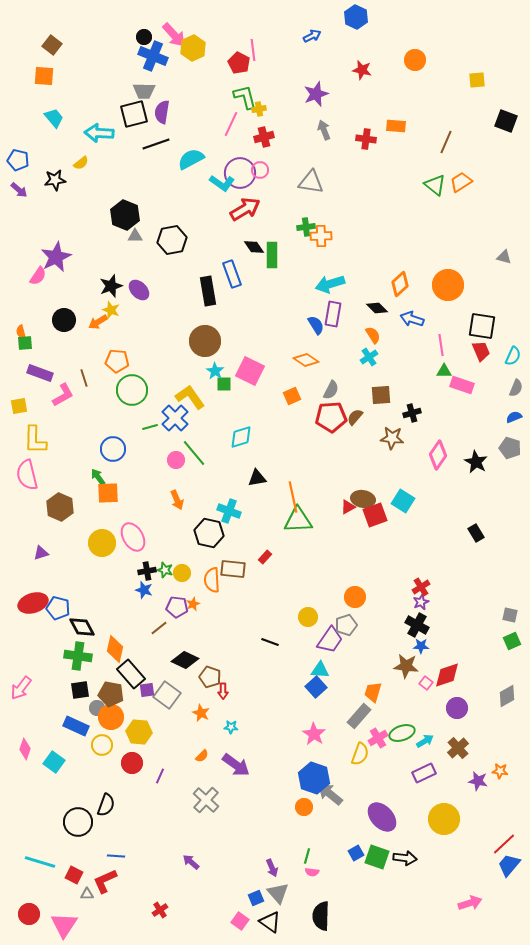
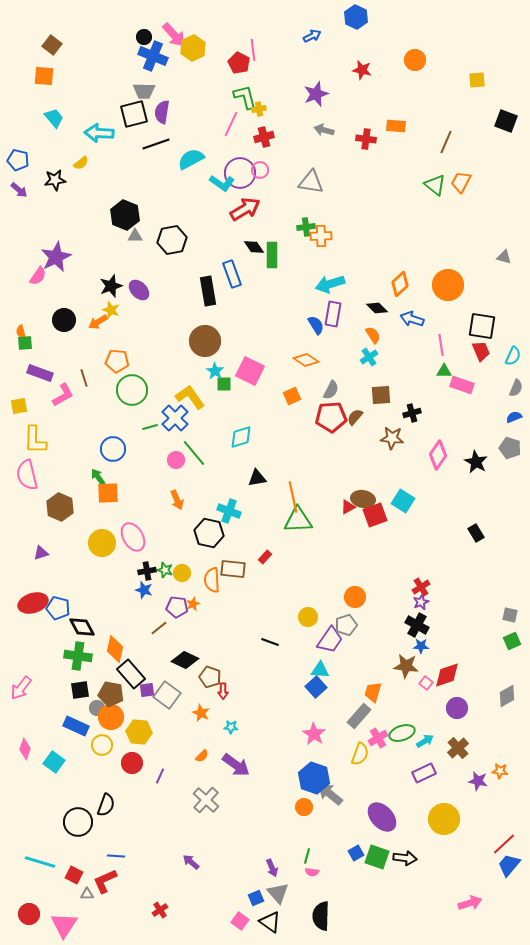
gray arrow at (324, 130): rotated 54 degrees counterclockwise
orange trapezoid at (461, 182): rotated 30 degrees counterclockwise
